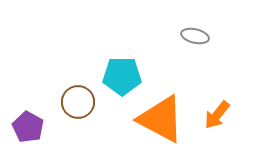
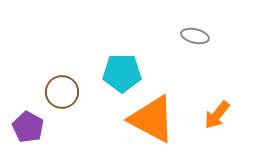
cyan pentagon: moved 3 px up
brown circle: moved 16 px left, 10 px up
orange triangle: moved 9 px left
